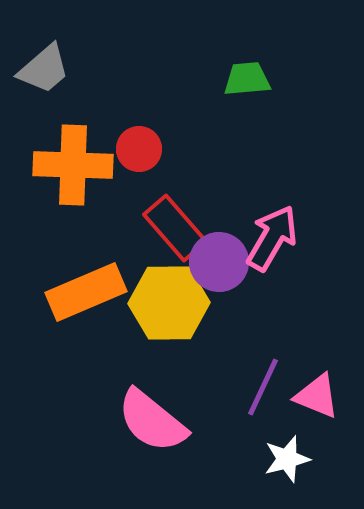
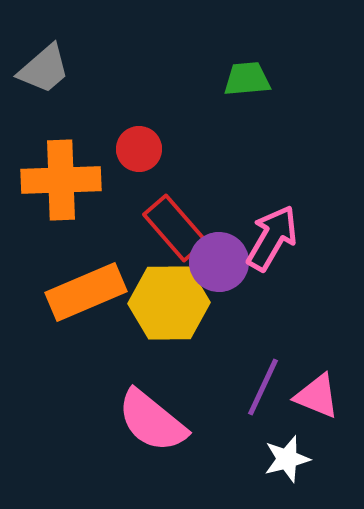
orange cross: moved 12 px left, 15 px down; rotated 4 degrees counterclockwise
